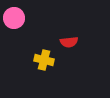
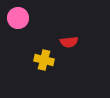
pink circle: moved 4 px right
